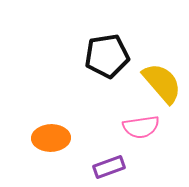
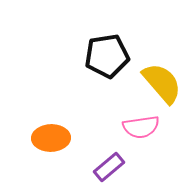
purple rectangle: rotated 20 degrees counterclockwise
